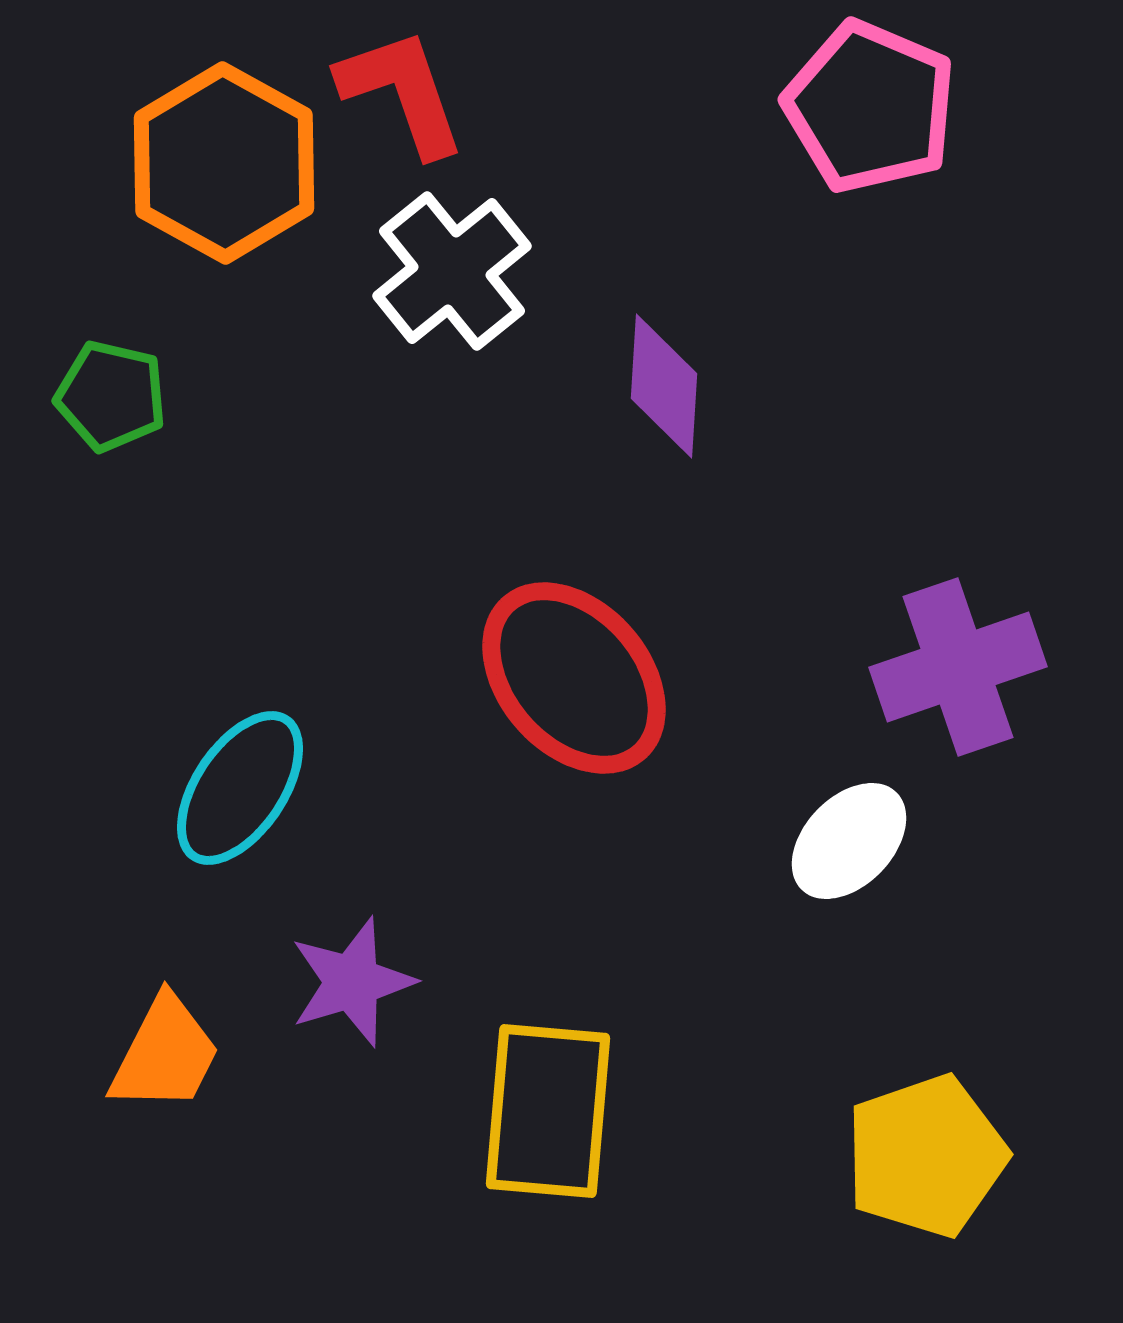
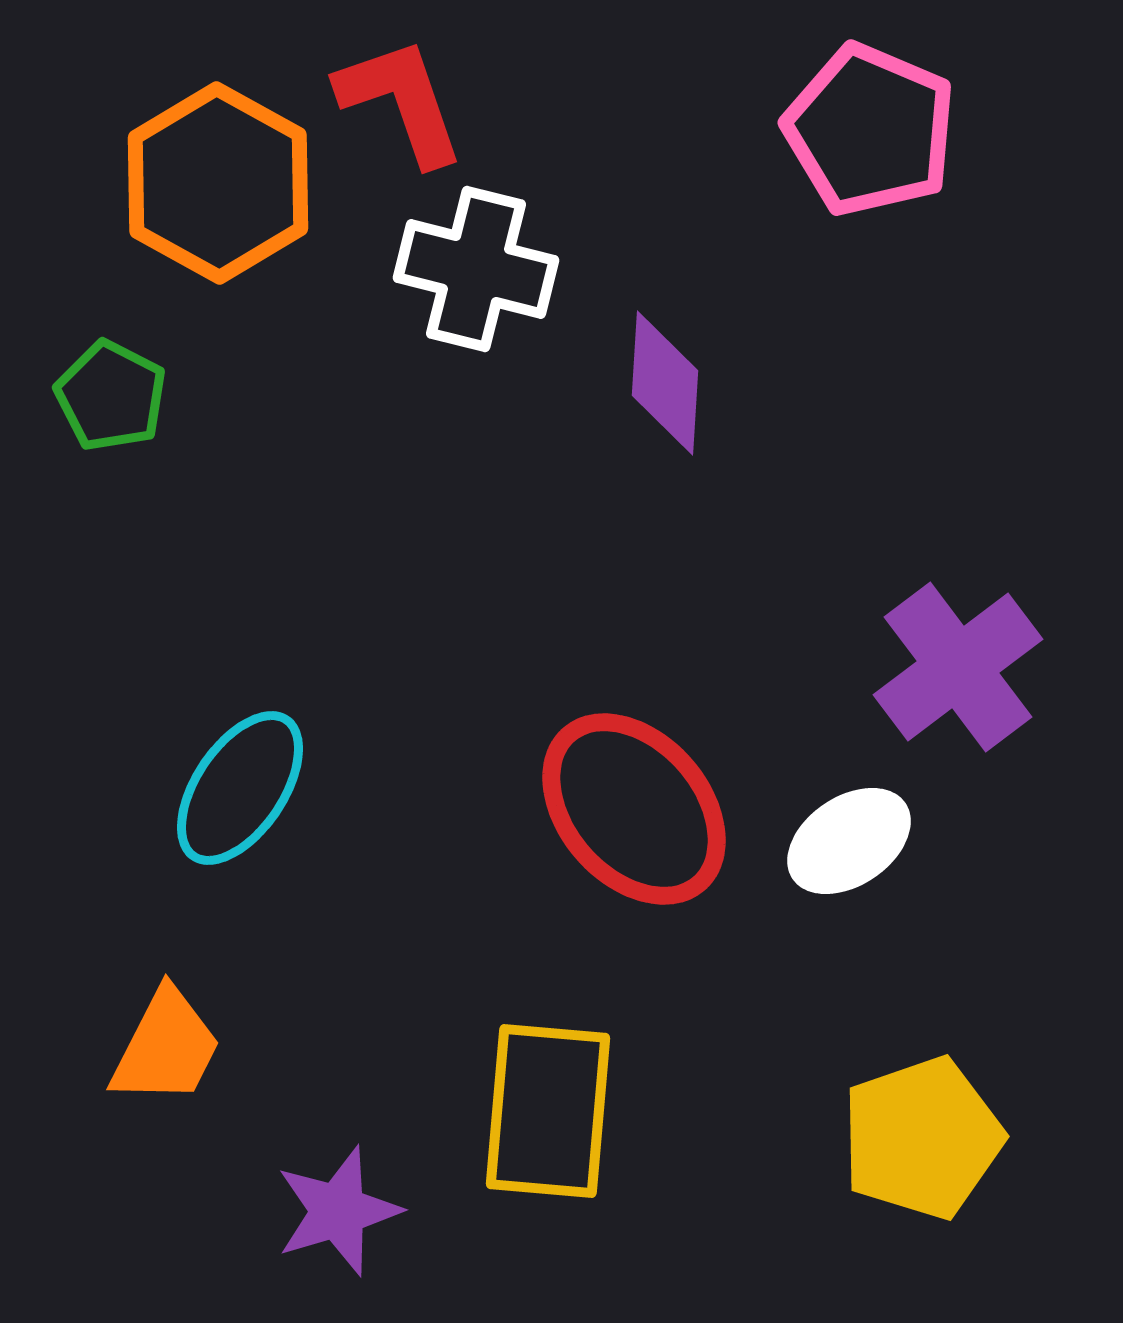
red L-shape: moved 1 px left, 9 px down
pink pentagon: moved 23 px down
orange hexagon: moved 6 px left, 20 px down
white cross: moved 24 px right, 2 px up; rotated 37 degrees counterclockwise
purple diamond: moved 1 px right, 3 px up
green pentagon: rotated 14 degrees clockwise
purple cross: rotated 18 degrees counterclockwise
red ellipse: moved 60 px right, 131 px down
white ellipse: rotated 12 degrees clockwise
purple star: moved 14 px left, 229 px down
orange trapezoid: moved 1 px right, 7 px up
yellow pentagon: moved 4 px left, 18 px up
